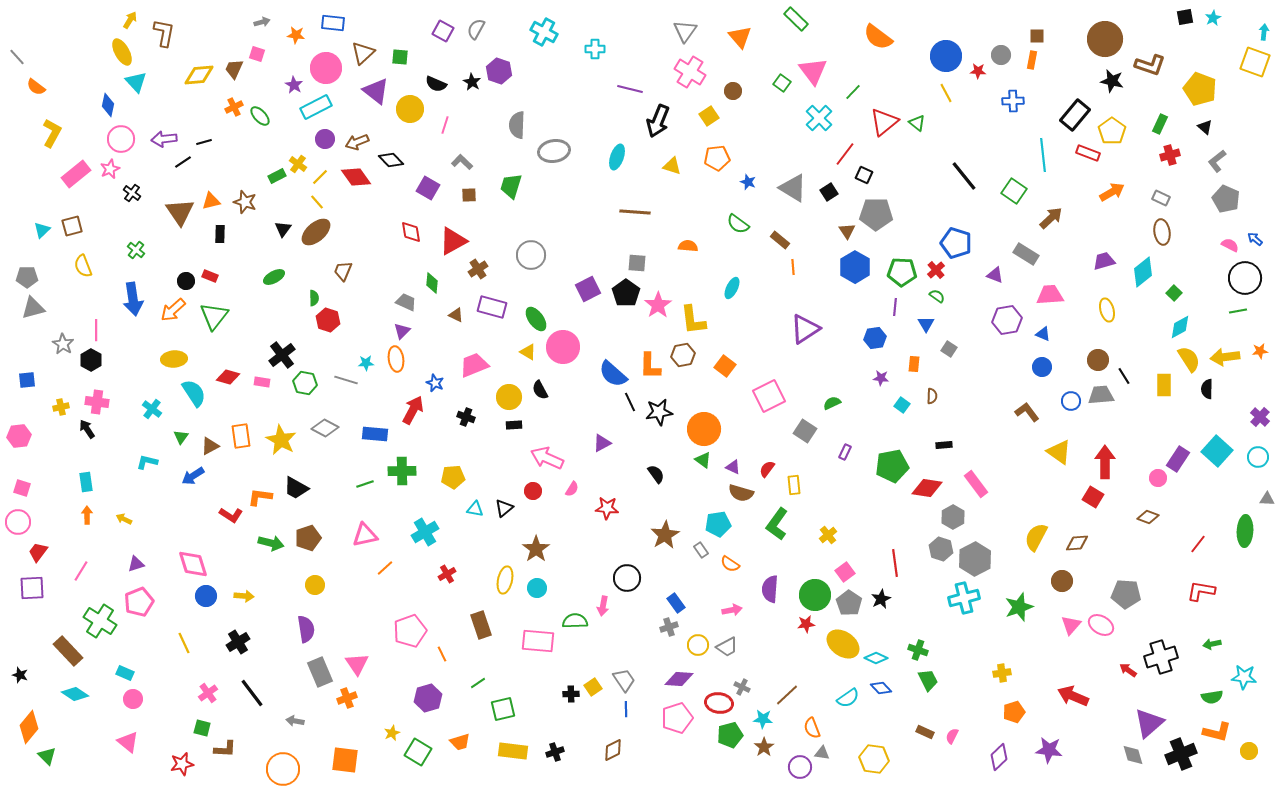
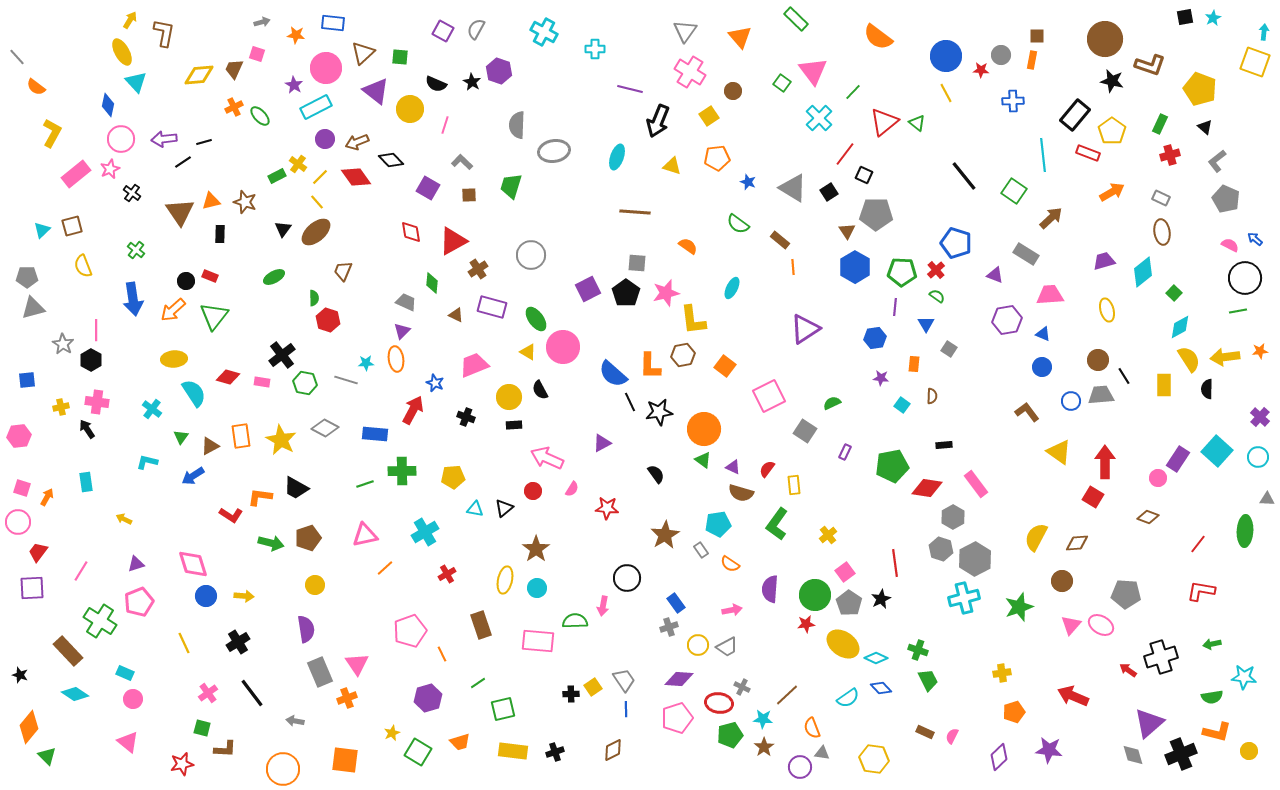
red star at (978, 71): moved 3 px right, 1 px up
orange semicircle at (688, 246): rotated 30 degrees clockwise
pink star at (658, 305): moved 8 px right, 12 px up; rotated 20 degrees clockwise
orange arrow at (87, 515): moved 40 px left, 18 px up; rotated 30 degrees clockwise
